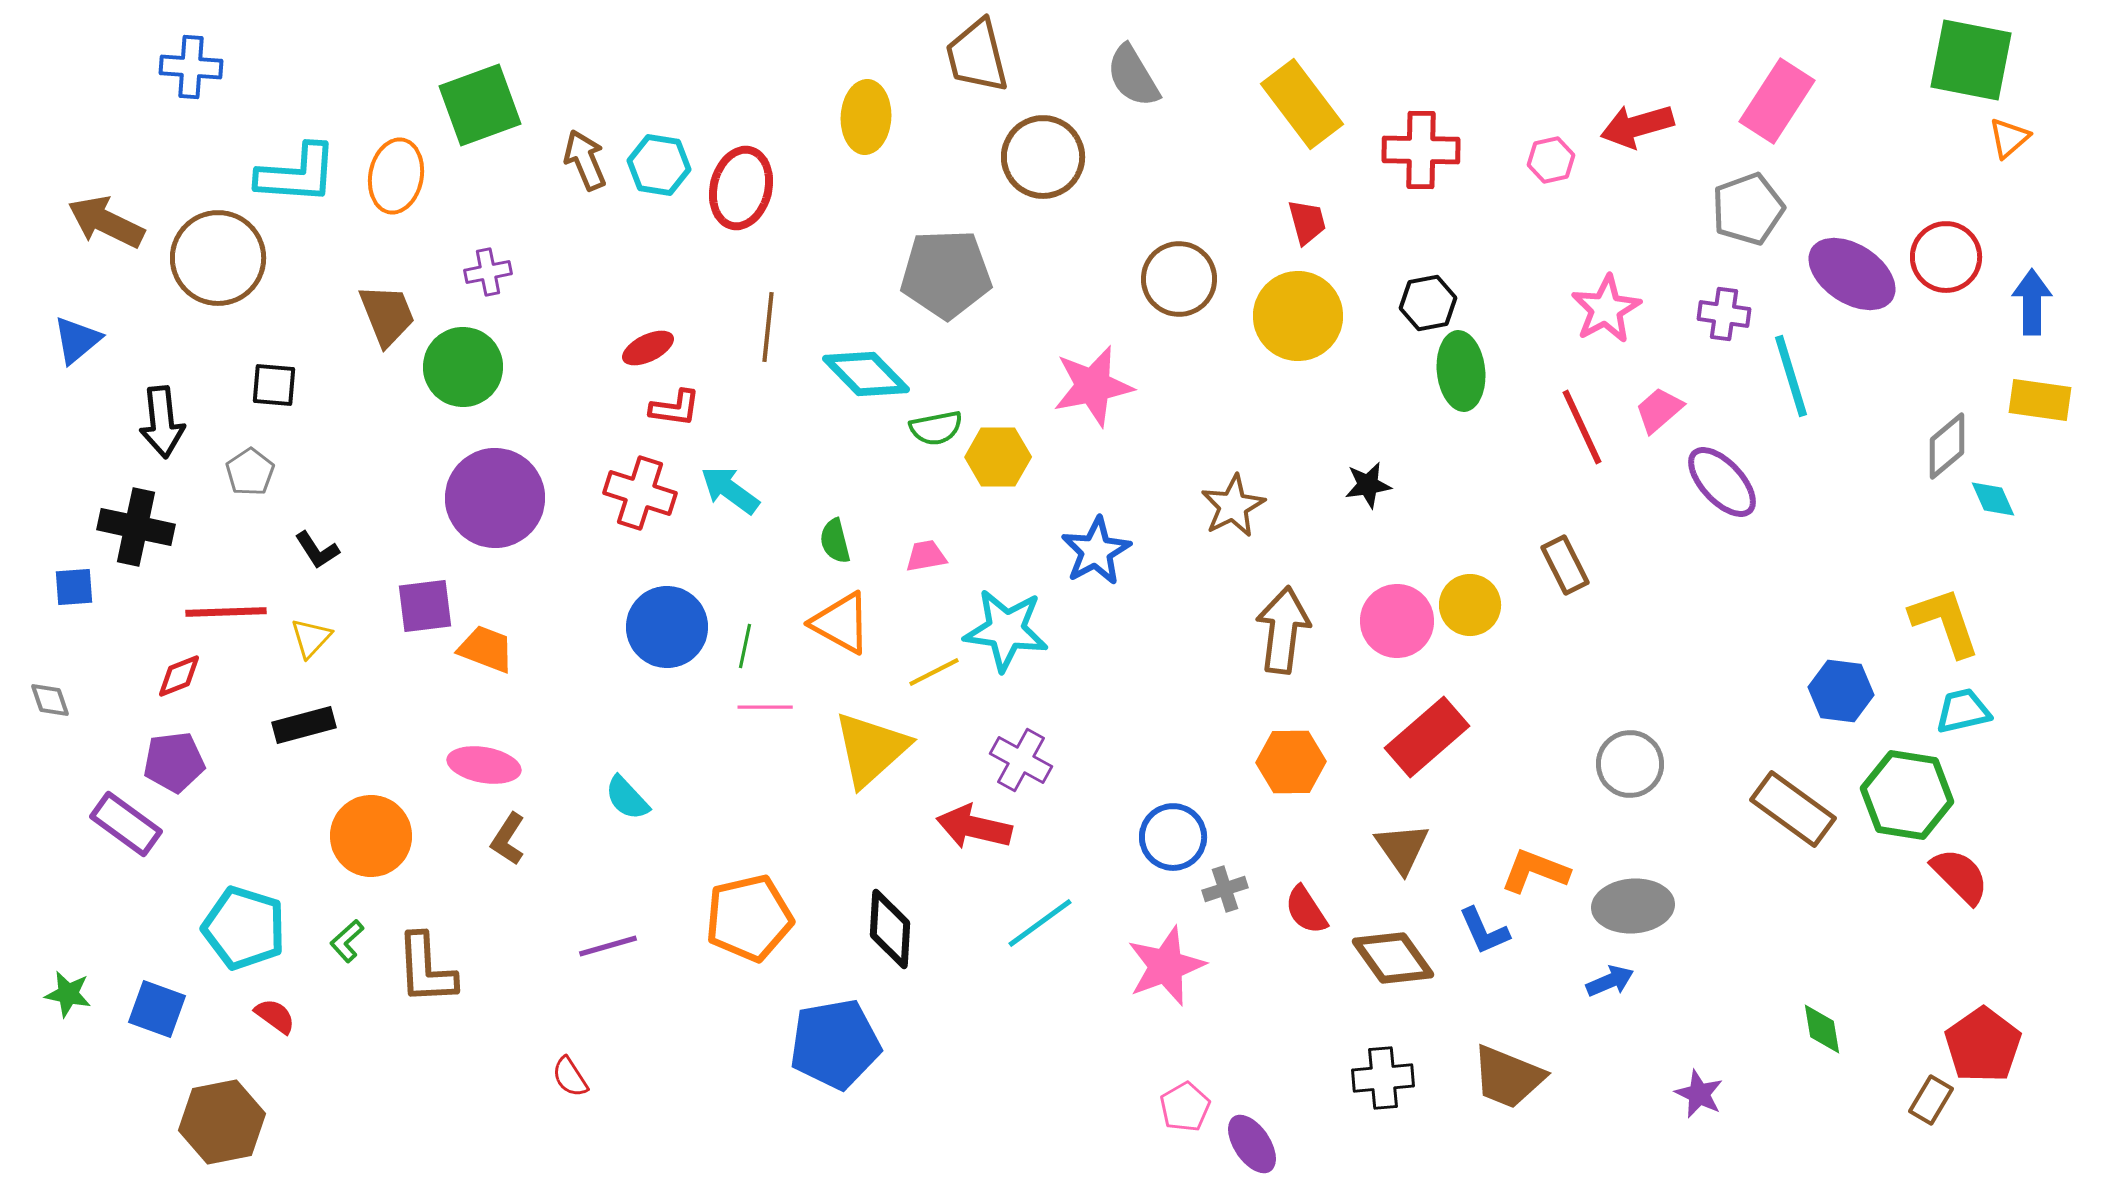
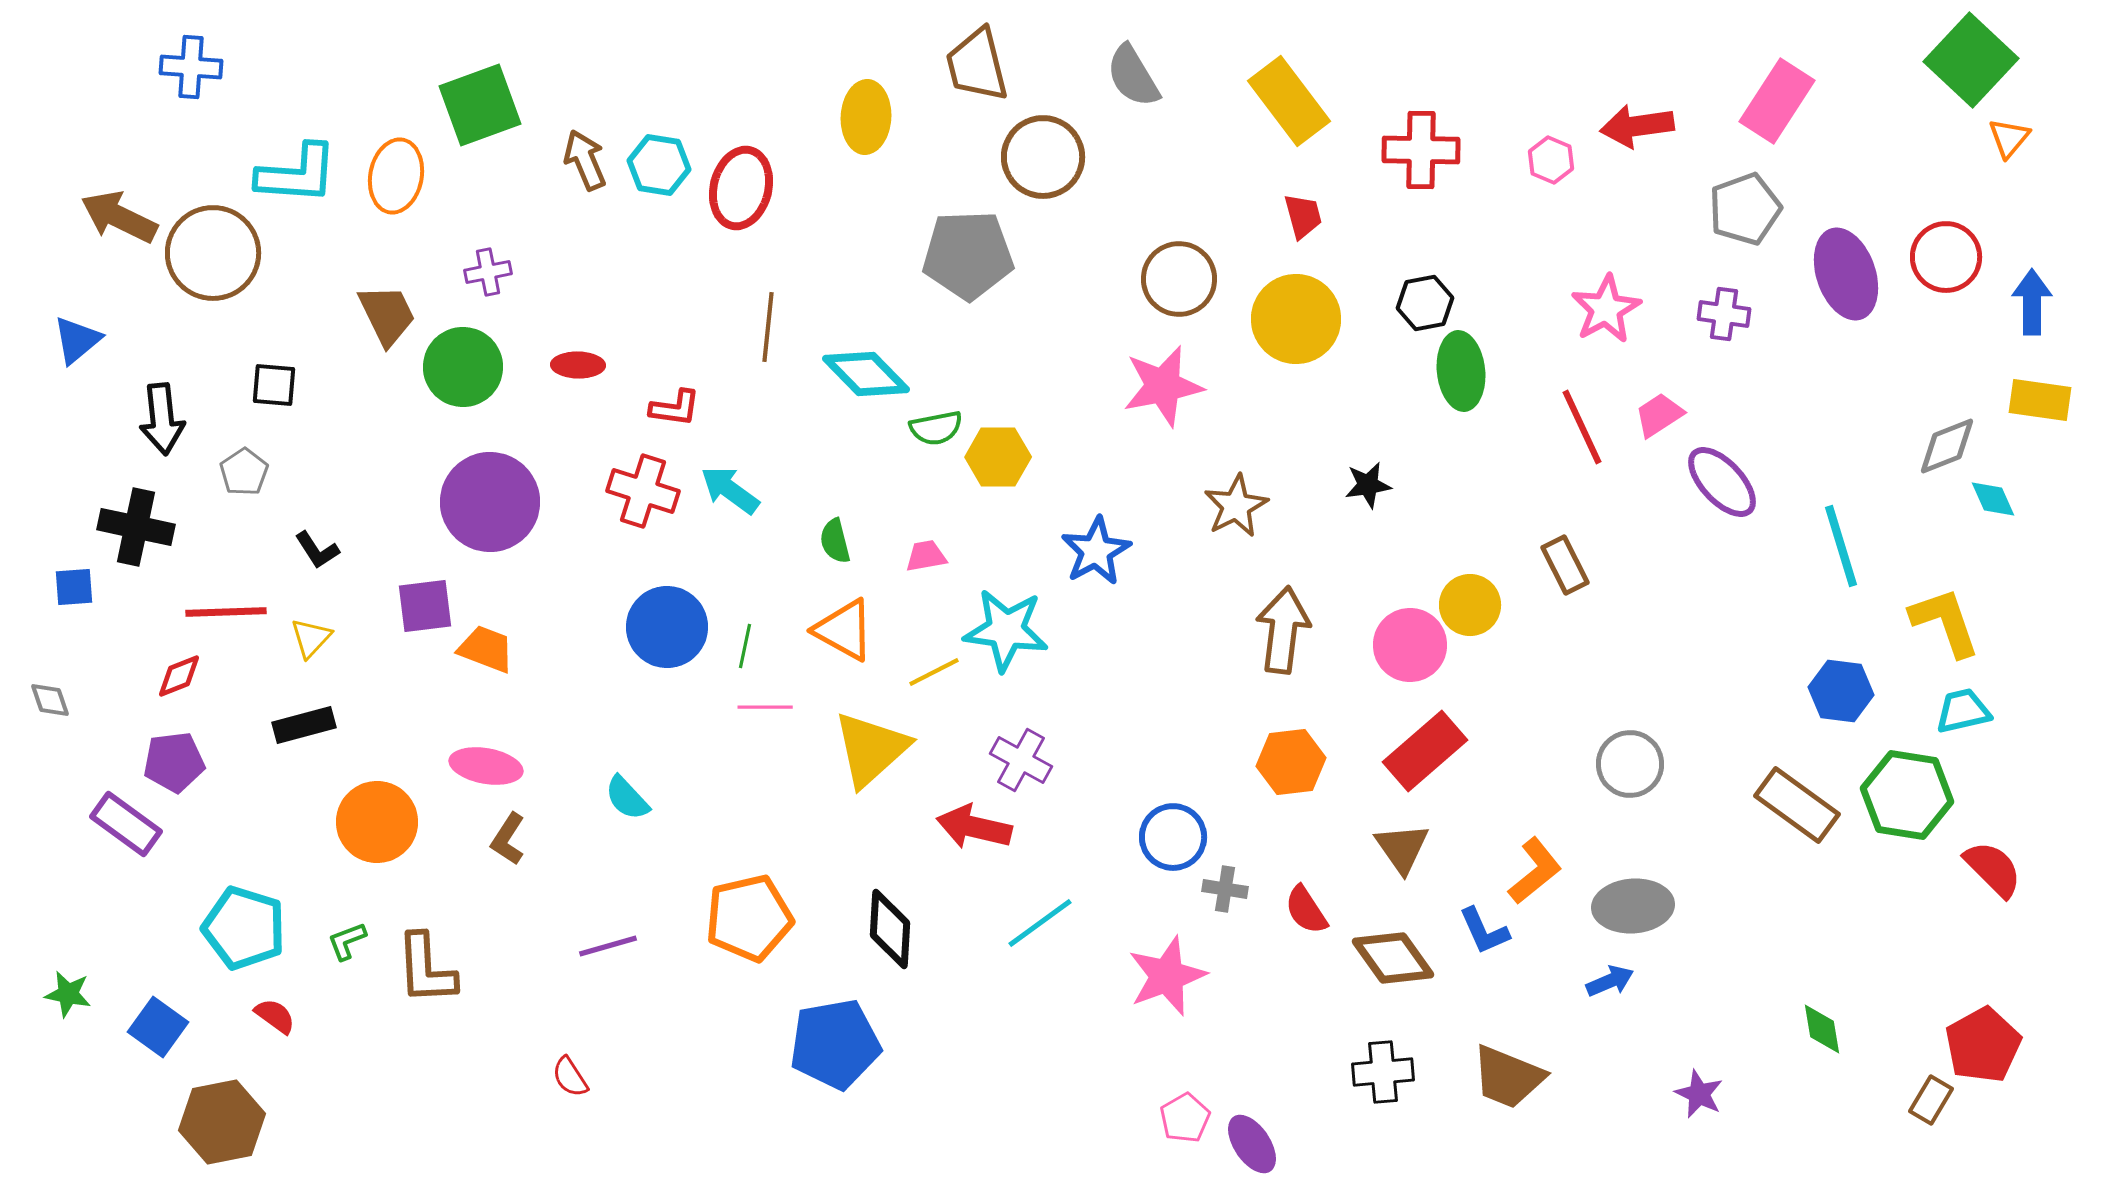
brown trapezoid at (977, 56): moved 9 px down
green square at (1971, 60): rotated 32 degrees clockwise
yellow rectangle at (1302, 104): moved 13 px left, 3 px up
red arrow at (1637, 126): rotated 8 degrees clockwise
orange triangle at (2009, 138): rotated 9 degrees counterclockwise
pink hexagon at (1551, 160): rotated 24 degrees counterclockwise
gray pentagon at (1748, 209): moved 3 px left
brown arrow at (106, 222): moved 13 px right, 5 px up
red trapezoid at (1307, 222): moved 4 px left, 6 px up
brown circle at (218, 258): moved 5 px left, 5 px up
gray pentagon at (946, 274): moved 22 px right, 19 px up
purple ellipse at (1852, 274): moved 6 px left; rotated 38 degrees clockwise
black hexagon at (1428, 303): moved 3 px left
brown trapezoid at (387, 315): rotated 4 degrees counterclockwise
yellow circle at (1298, 316): moved 2 px left, 3 px down
red ellipse at (648, 348): moved 70 px left, 17 px down; rotated 27 degrees clockwise
cyan line at (1791, 376): moved 50 px right, 170 px down
pink star at (1093, 386): moved 70 px right
pink trapezoid at (1659, 410): moved 5 px down; rotated 8 degrees clockwise
black arrow at (162, 422): moved 3 px up
gray diamond at (1947, 446): rotated 18 degrees clockwise
gray pentagon at (250, 472): moved 6 px left
red cross at (640, 493): moved 3 px right, 2 px up
purple circle at (495, 498): moved 5 px left, 4 px down
brown star at (1233, 506): moved 3 px right
pink circle at (1397, 621): moved 13 px right, 24 px down
orange triangle at (841, 623): moved 3 px right, 7 px down
red rectangle at (1427, 737): moved 2 px left, 14 px down
orange hexagon at (1291, 762): rotated 6 degrees counterclockwise
pink ellipse at (484, 765): moved 2 px right, 1 px down
brown rectangle at (1793, 809): moved 4 px right, 4 px up
orange circle at (371, 836): moved 6 px right, 14 px up
orange L-shape at (1535, 871): rotated 120 degrees clockwise
red semicircle at (1960, 876): moved 33 px right, 7 px up
gray cross at (1225, 889): rotated 27 degrees clockwise
green L-shape at (347, 941): rotated 21 degrees clockwise
pink star at (1166, 966): moved 1 px right, 10 px down
blue square at (157, 1009): moved 1 px right, 18 px down; rotated 16 degrees clockwise
red pentagon at (1983, 1045): rotated 6 degrees clockwise
black cross at (1383, 1078): moved 6 px up
pink pentagon at (1185, 1107): moved 11 px down
